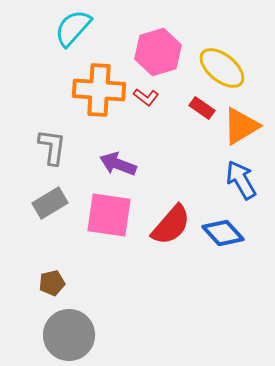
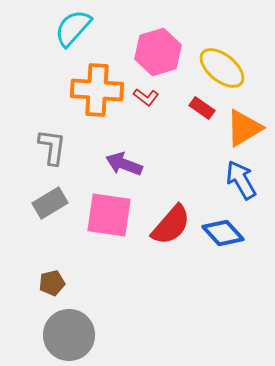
orange cross: moved 2 px left
orange triangle: moved 3 px right, 2 px down
purple arrow: moved 6 px right
